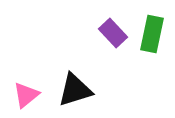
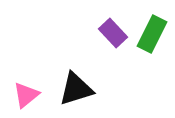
green rectangle: rotated 15 degrees clockwise
black triangle: moved 1 px right, 1 px up
